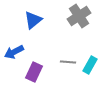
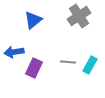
blue arrow: rotated 18 degrees clockwise
purple rectangle: moved 4 px up
